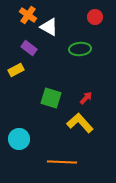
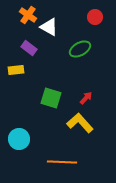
green ellipse: rotated 25 degrees counterclockwise
yellow rectangle: rotated 21 degrees clockwise
